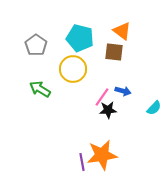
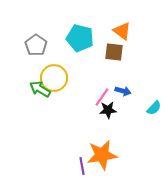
yellow circle: moved 19 px left, 9 px down
purple line: moved 4 px down
